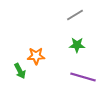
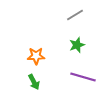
green star: rotated 21 degrees counterclockwise
green arrow: moved 14 px right, 11 px down
